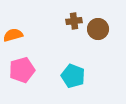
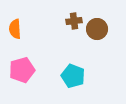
brown circle: moved 1 px left
orange semicircle: moved 2 px right, 6 px up; rotated 78 degrees counterclockwise
